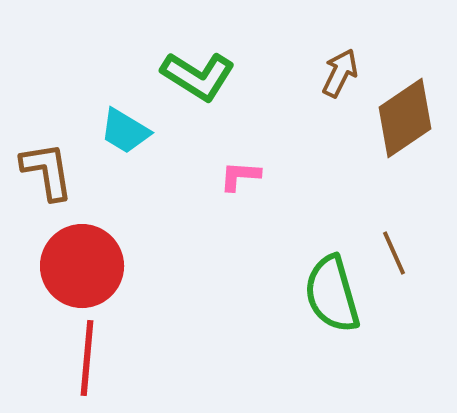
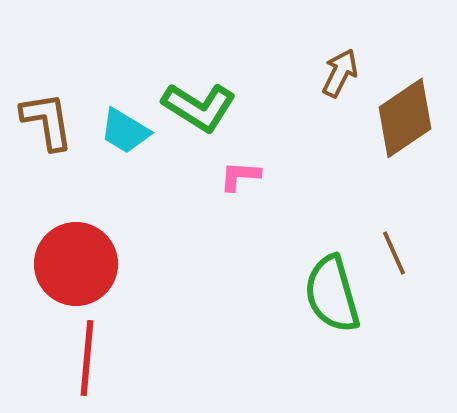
green L-shape: moved 1 px right, 31 px down
brown L-shape: moved 50 px up
red circle: moved 6 px left, 2 px up
